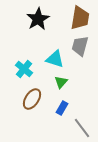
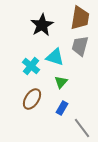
black star: moved 4 px right, 6 px down
cyan triangle: moved 2 px up
cyan cross: moved 7 px right, 3 px up
